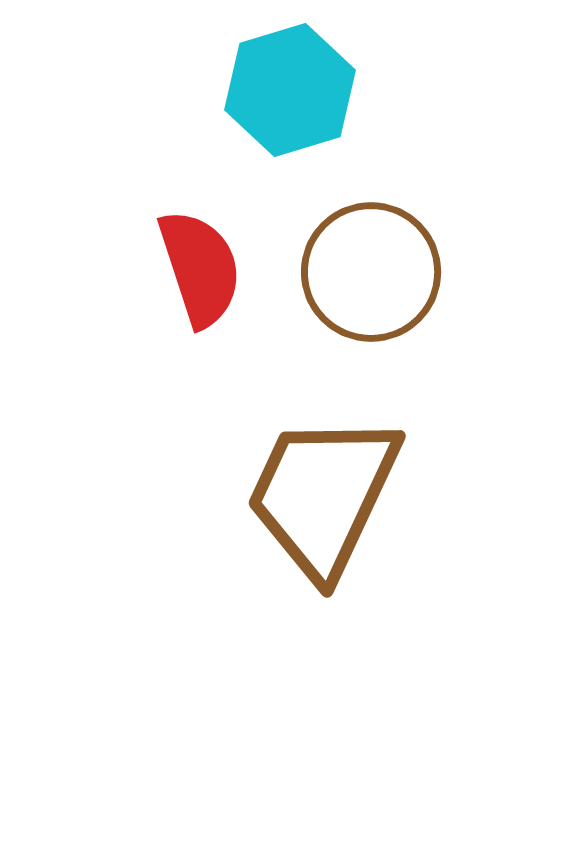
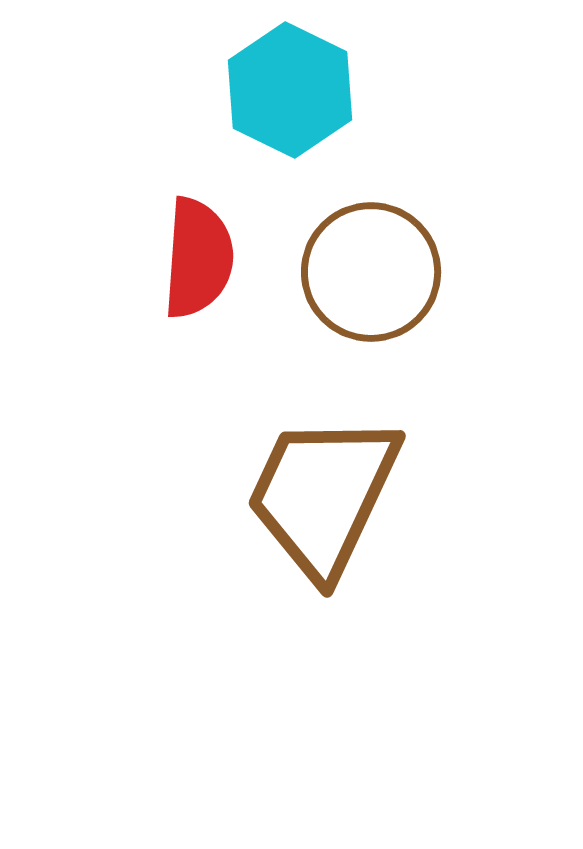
cyan hexagon: rotated 17 degrees counterclockwise
red semicircle: moved 2 px left, 10 px up; rotated 22 degrees clockwise
